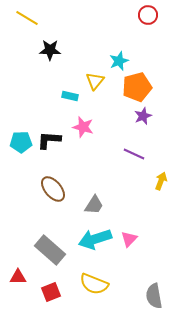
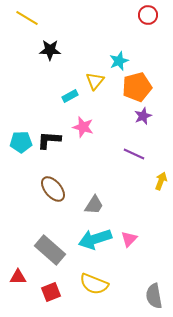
cyan rectangle: rotated 42 degrees counterclockwise
